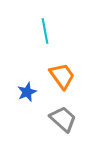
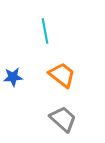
orange trapezoid: moved 1 px up; rotated 16 degrees counterclockwise
blue star: moved 14 px left, 15 px up; rotated 18 degrees clockwise
